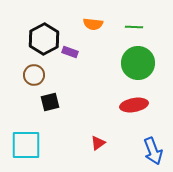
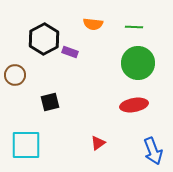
brown circle: moved 19 px left
